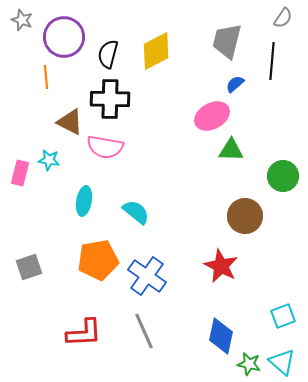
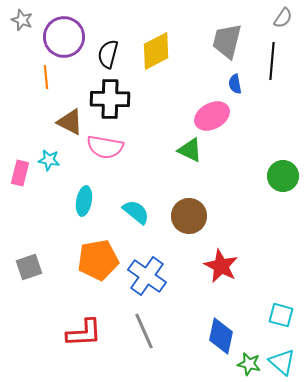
blue semicircle: rotated 60 degrees counterclockwise
green triangle: moved 41 px left; rotated 24 degrees clockwise
brown circle: moved 56 px left
cyan square: moved 2 px left, 1 px up; rotated 35 degrees clockwise
